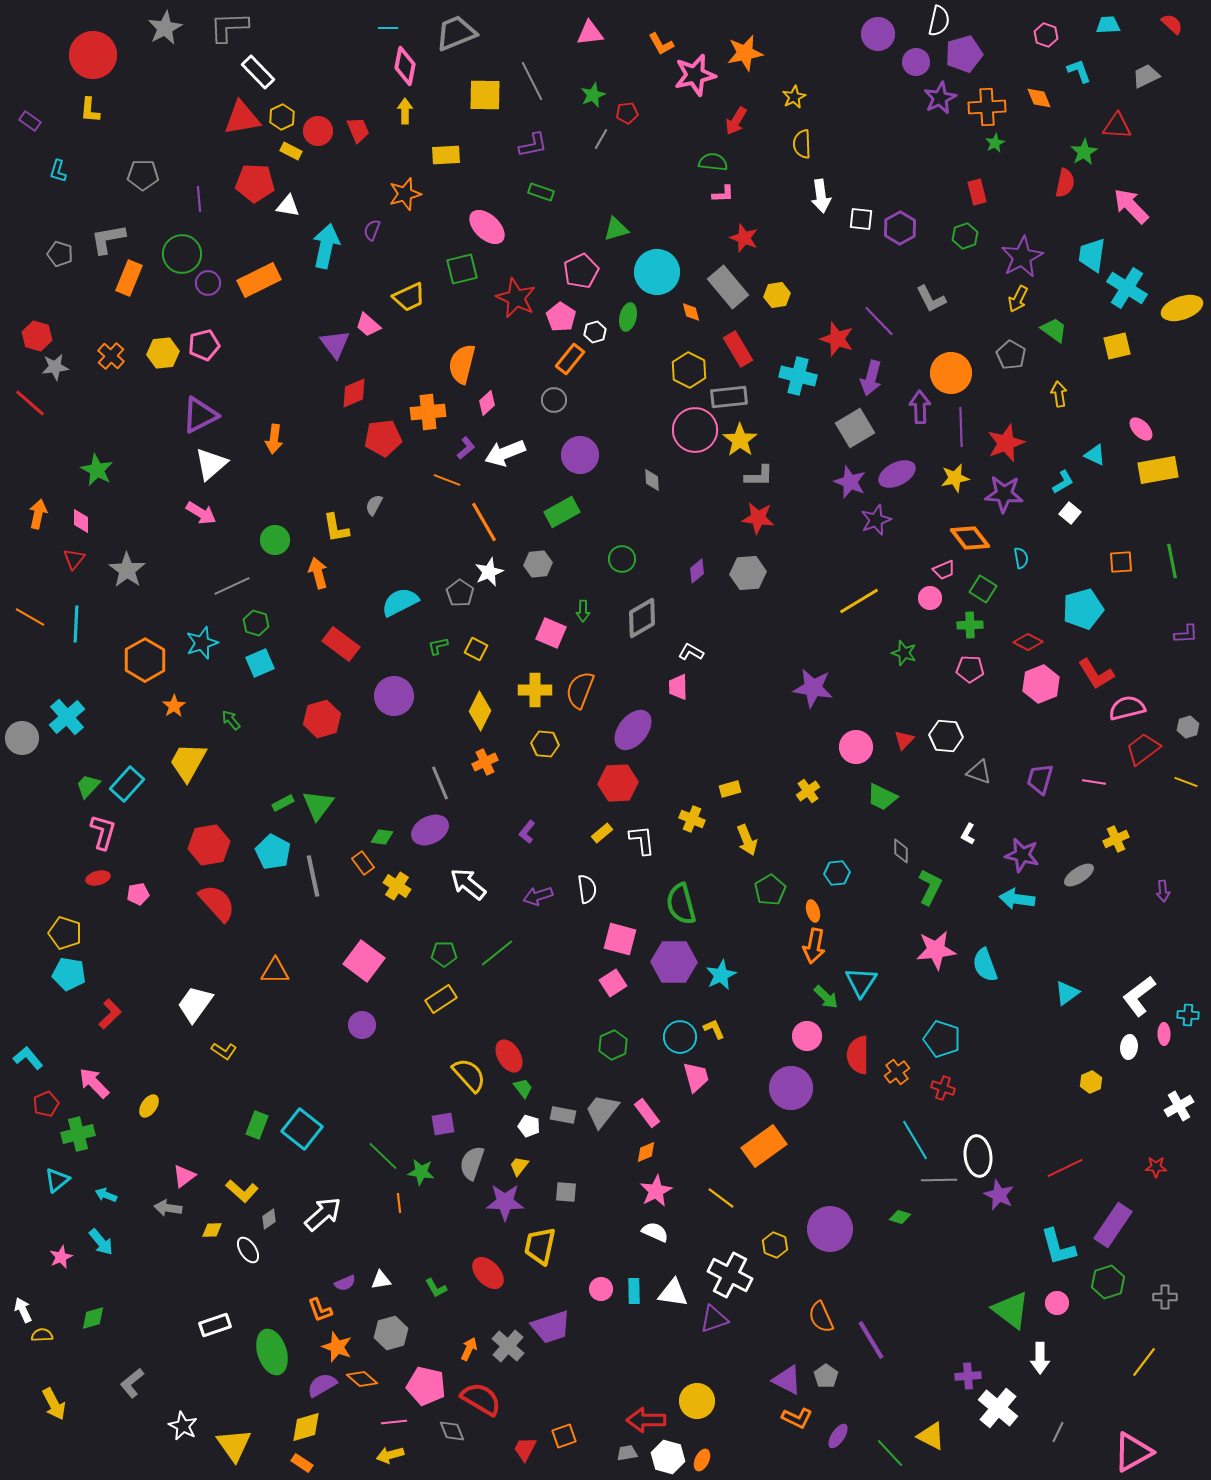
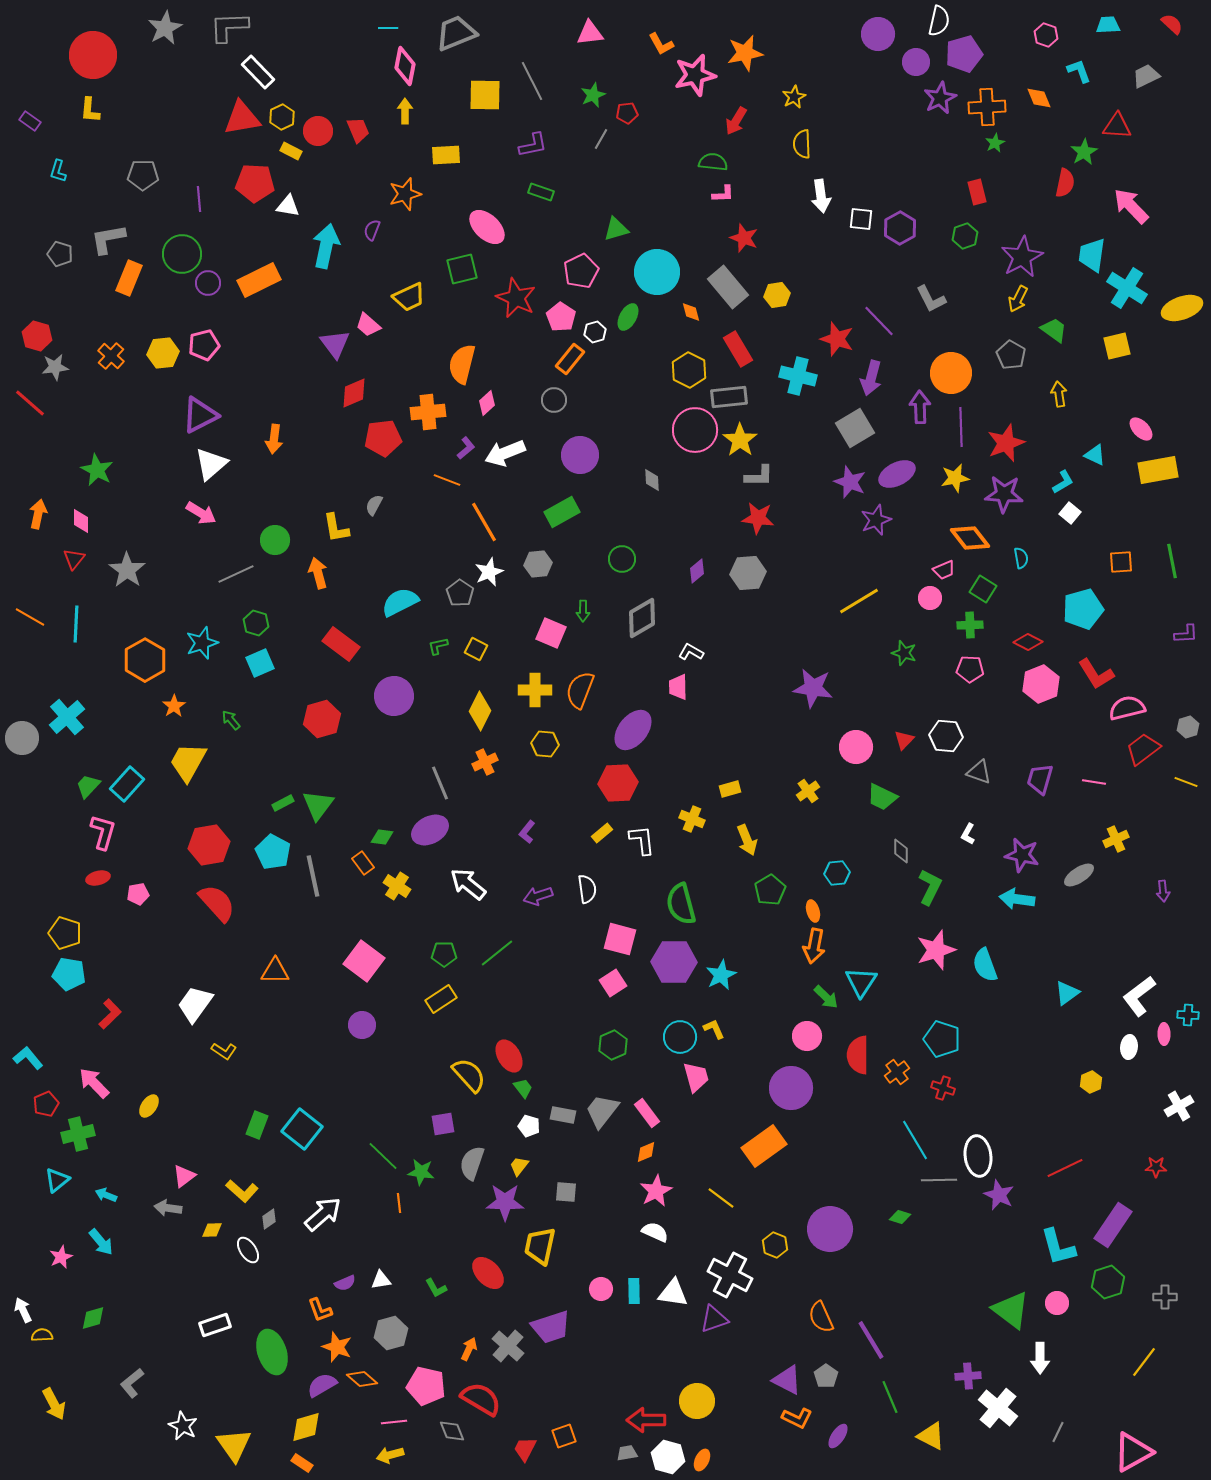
green ellipse at (628, 317): rotated 16 degrees clockwise
gray line at (232, 586): moved 4 px right, 12 px up
pink star at (936, 950): rotated 12 degrees counterclockwise
green line at (890, 1453): moved 56 px up; rotated 20 degrees clockwise
